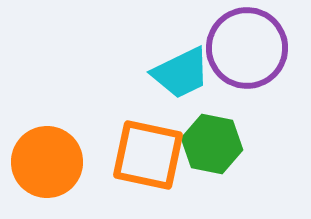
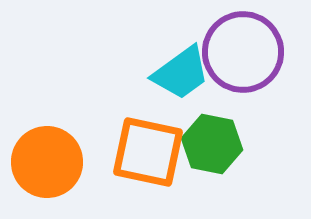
purple circle: moved 4 px left, 4 px down
cyan trapezoid: rotated 10 degrees counterclockwise
orange square: moved 3 px up
